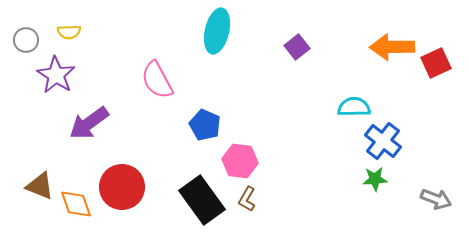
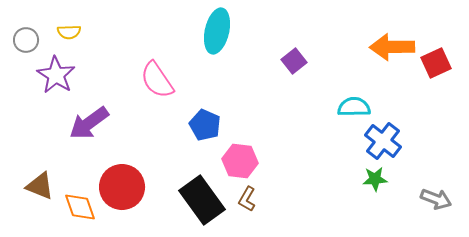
purple square: moved 3 px left, 14 px down
pink semicircle: rotated 6 degrees counterclockwise
orange diamond: moved 4 px right, 3 px down
